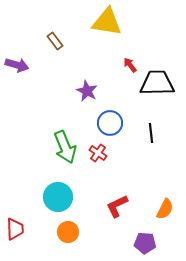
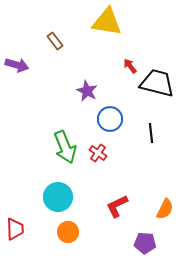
red arrow: moved 1 px down
black trapezoid: rotated 15 degrees clockwise
blue circle: moved 4 px up
